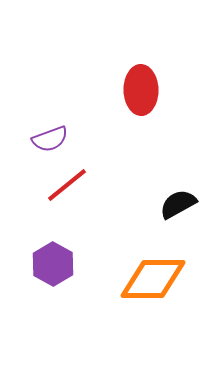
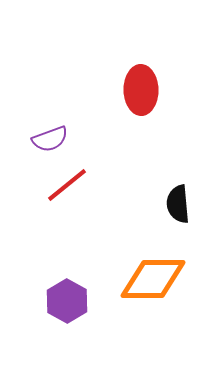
black semicircle: rotated 66 degrees counterclockwise
purple hexagon: moved 14 px right, 37 px down
